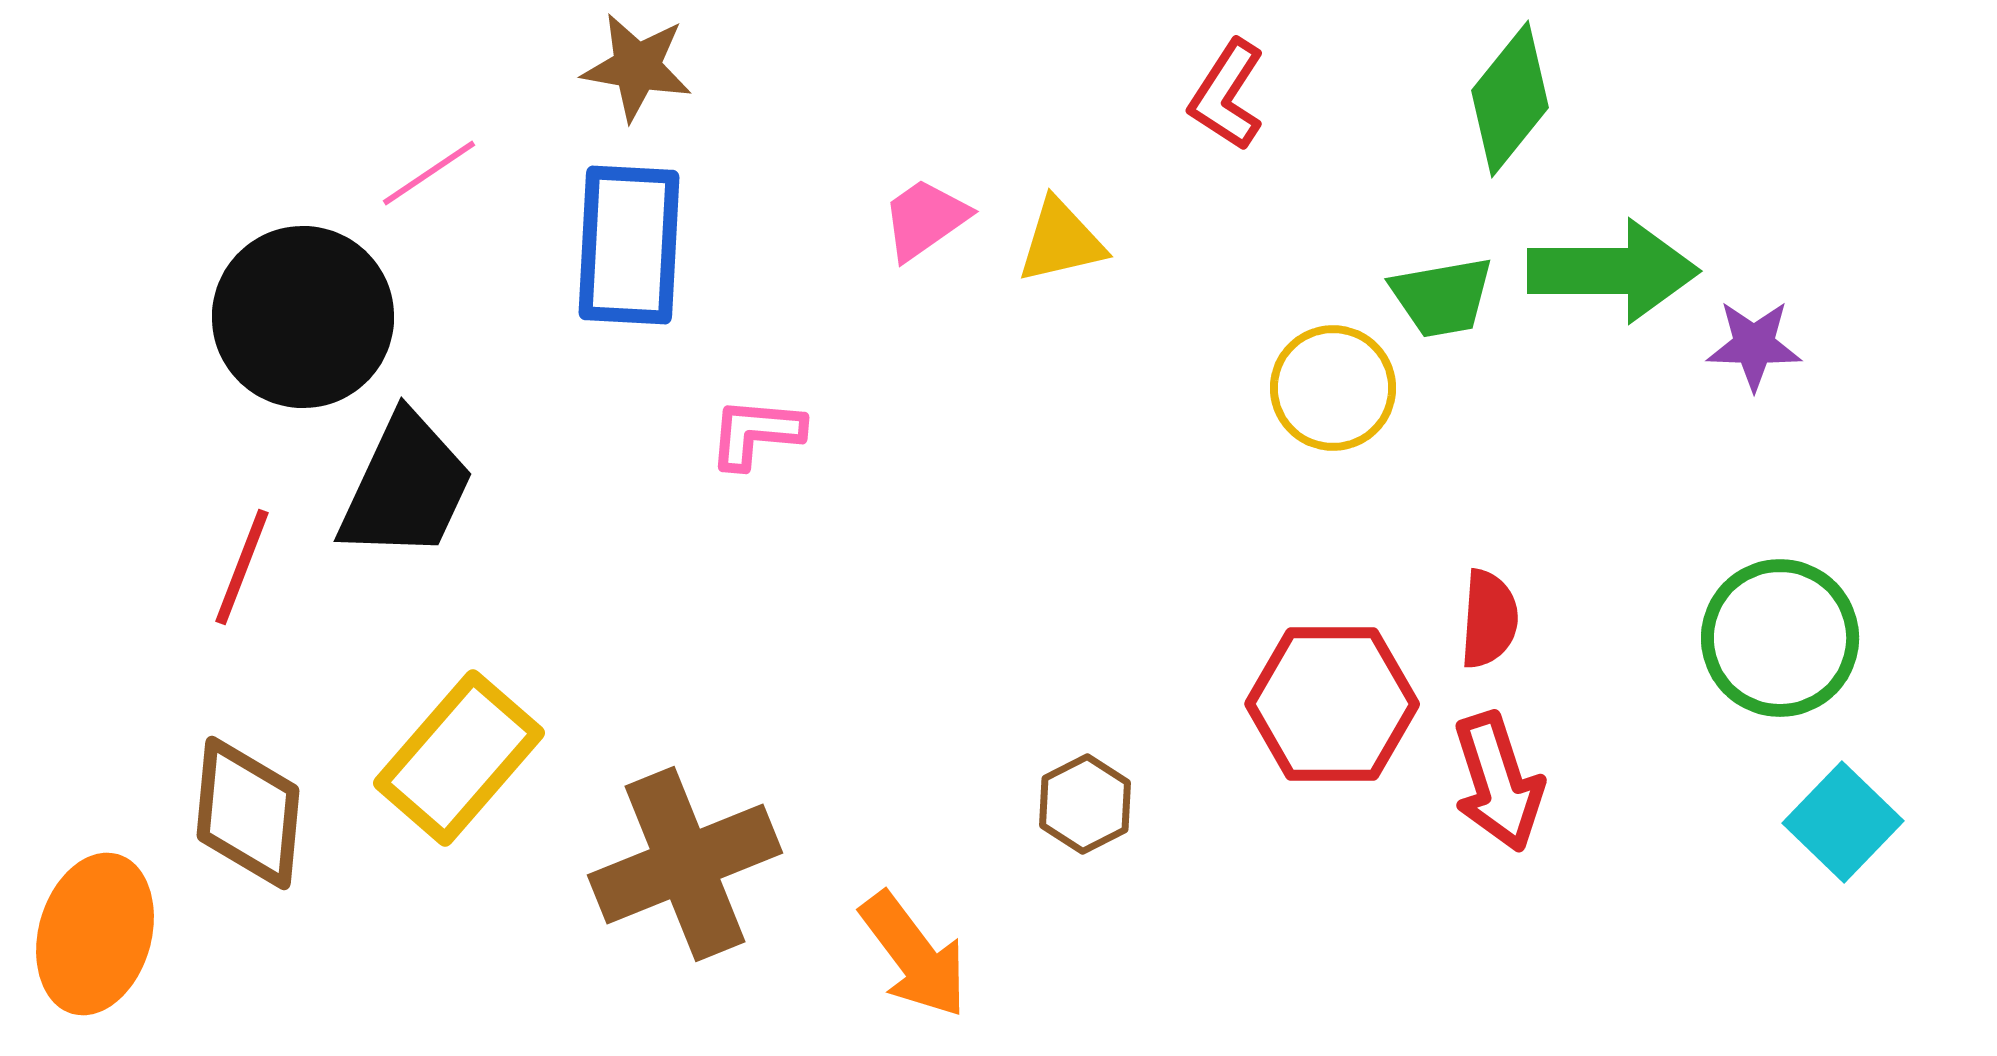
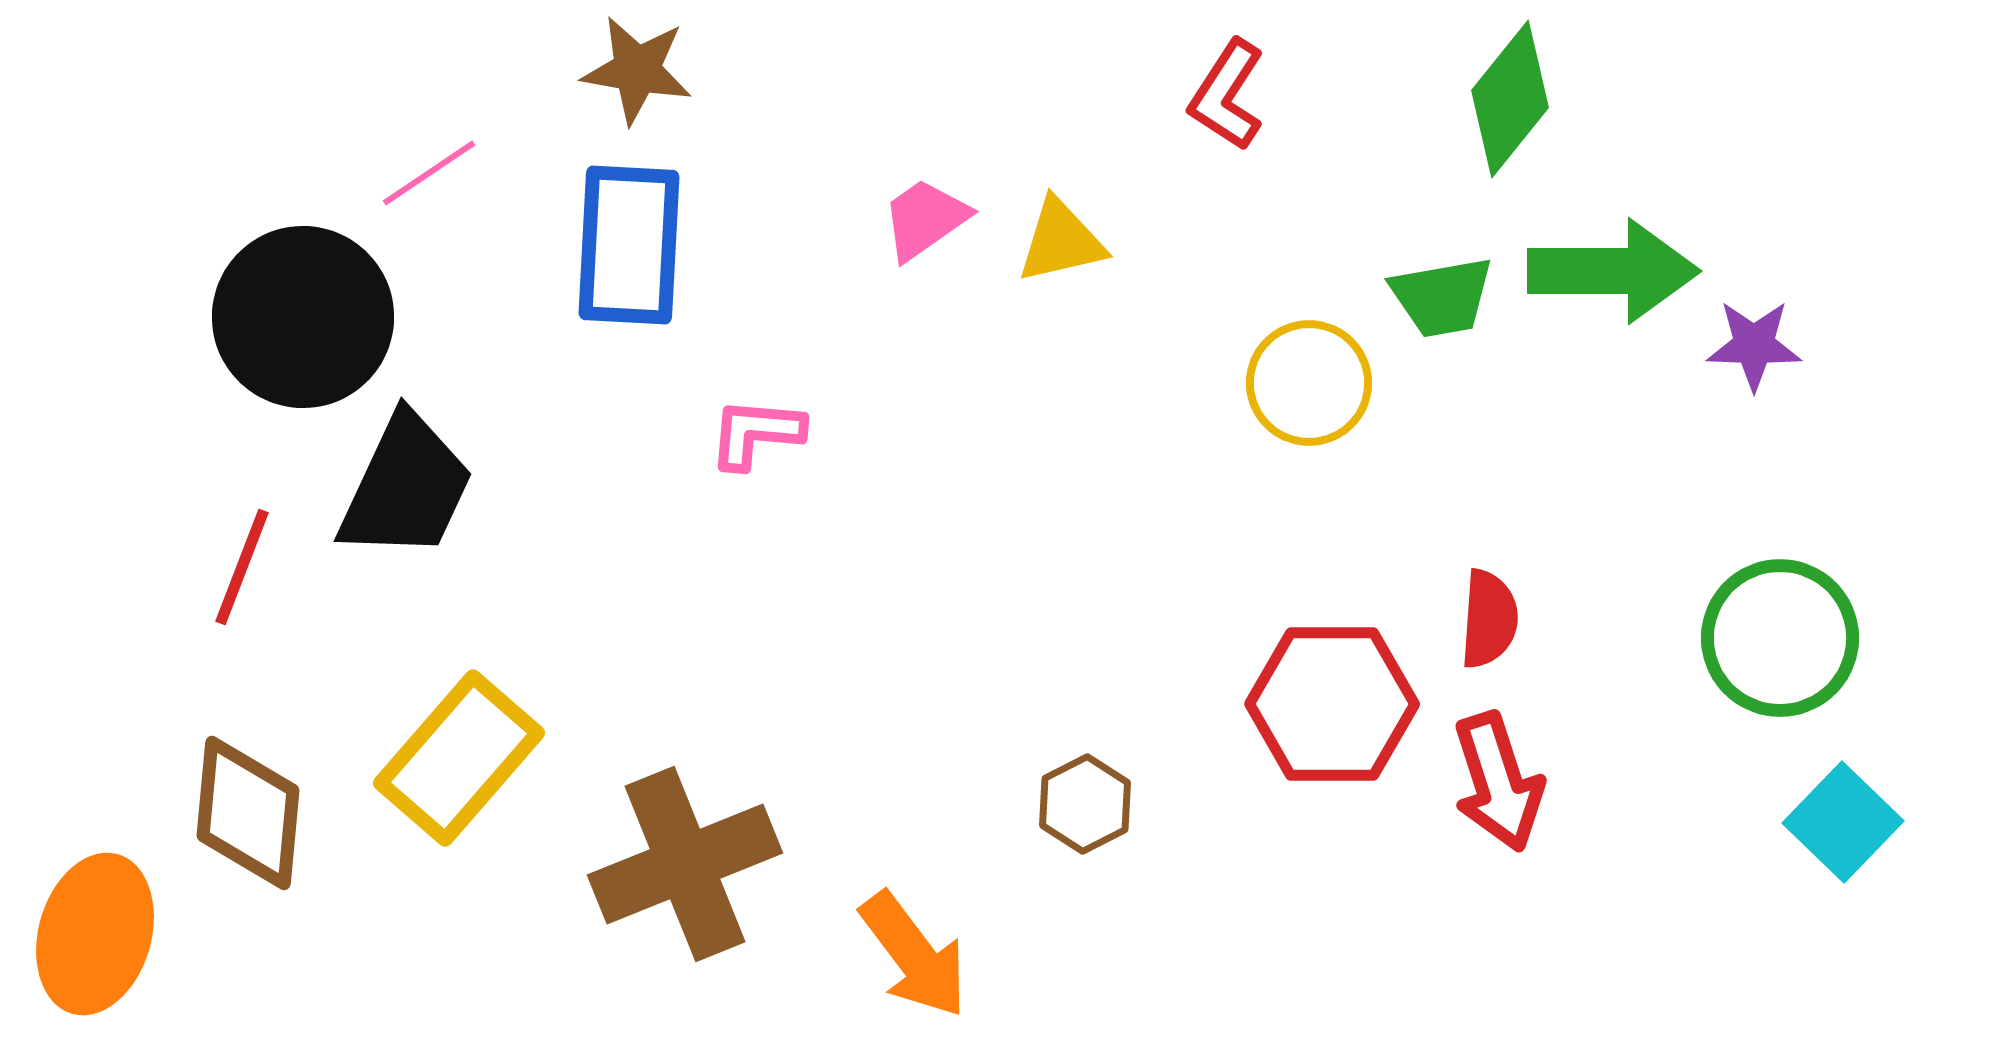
brown star: moved 3 px down
yellow circle: moved 24 px left, 5 px up
